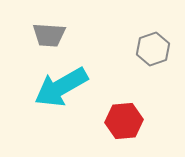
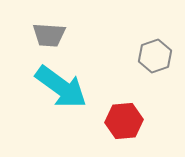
gray hexagon: moved 2 px right, 7 px down
cyan arrow: rotated 114 degrees counterclockwise
